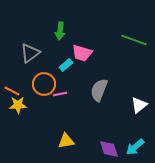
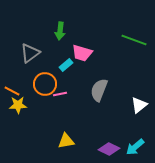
orange circle: moved 1 px right
purple diamond: rotated 45 degrees counterclockwise
